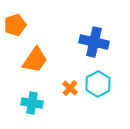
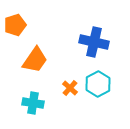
cyan cross: moved 1 px right
